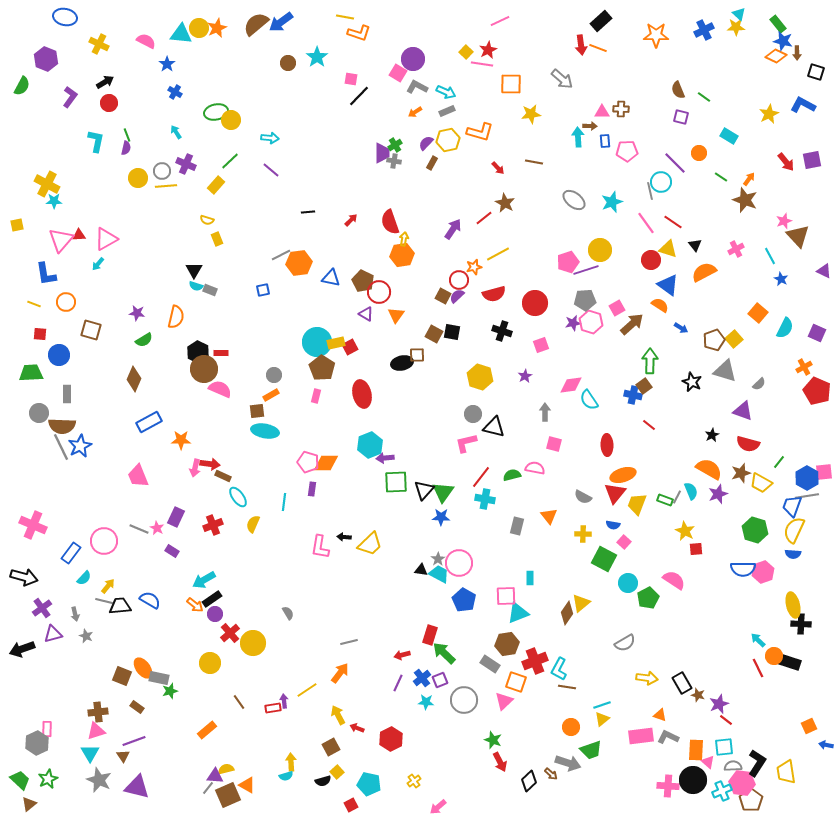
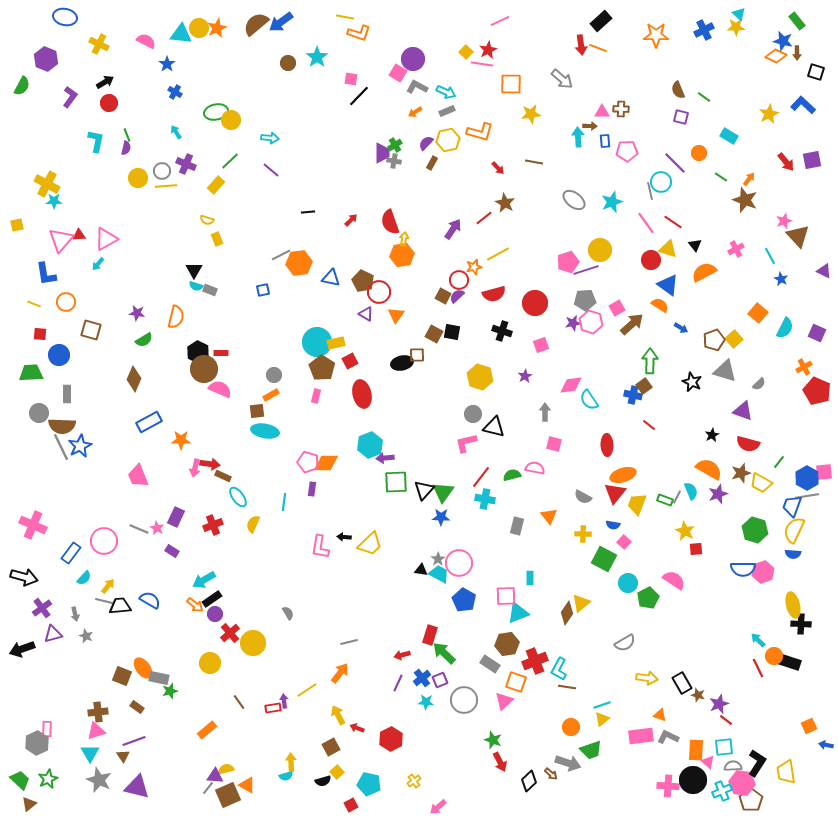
green rectangle at (778, 24): moved 19 px right, 3 px up
blue L-shape at (803, 105): rotated 15 degrees clockwise
red square at (350, 347): moved 14 px down
